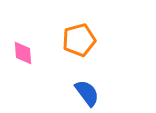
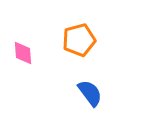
blue semicircle: moved 3 px right
